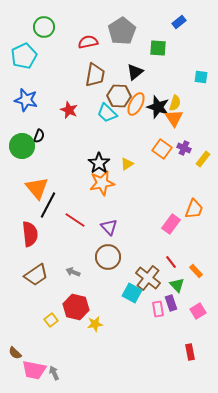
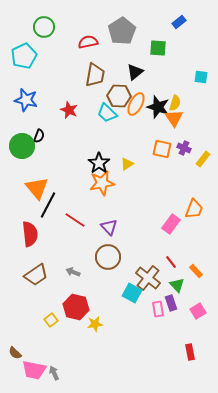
orange square at (162, 149): rotated 24 degrees counterclockwise
